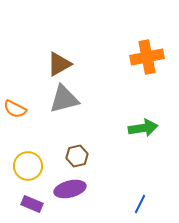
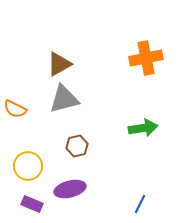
orange cross: moved 1 px left, 1 px down
brown hexagon: moved 10 px up
